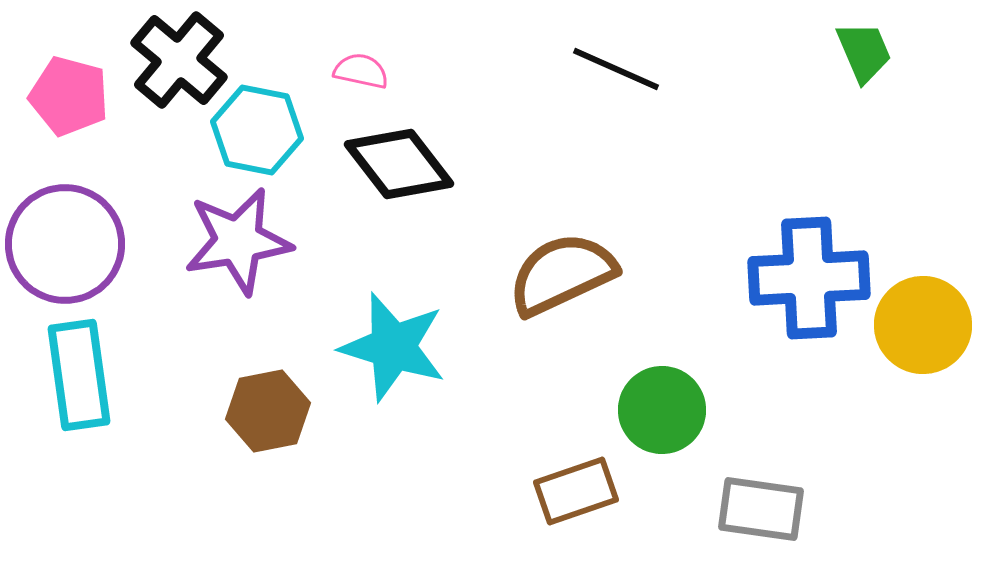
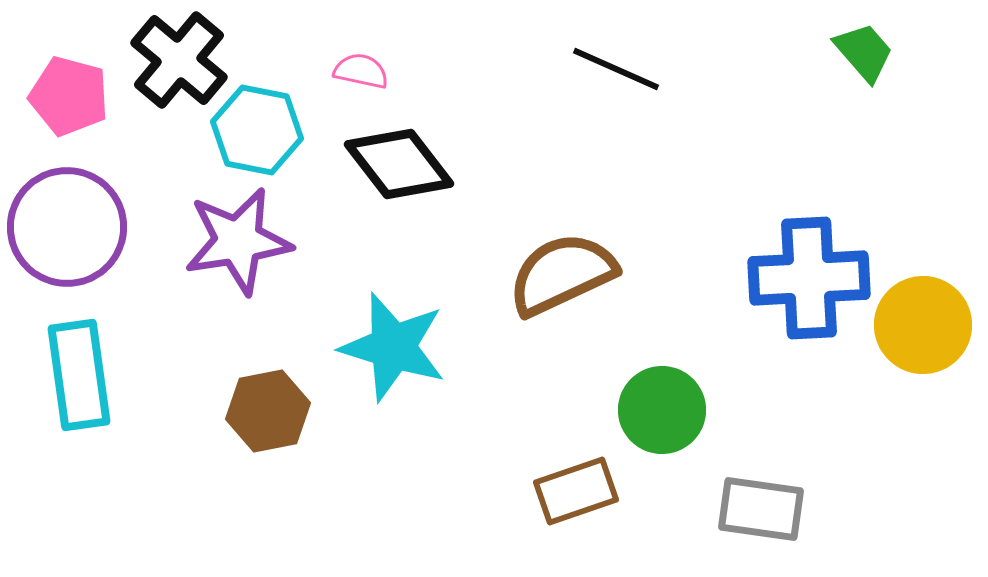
green trapezoid: rotated 18 degrees counterclockwise
purple circle: moved 2 px right, 17 px up
